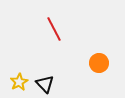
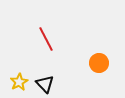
red line: moved 8 px left, 10 px down
